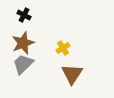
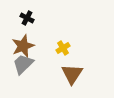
black cross: moved 3 px right, 3 px down
brown star: moved 3 px down
